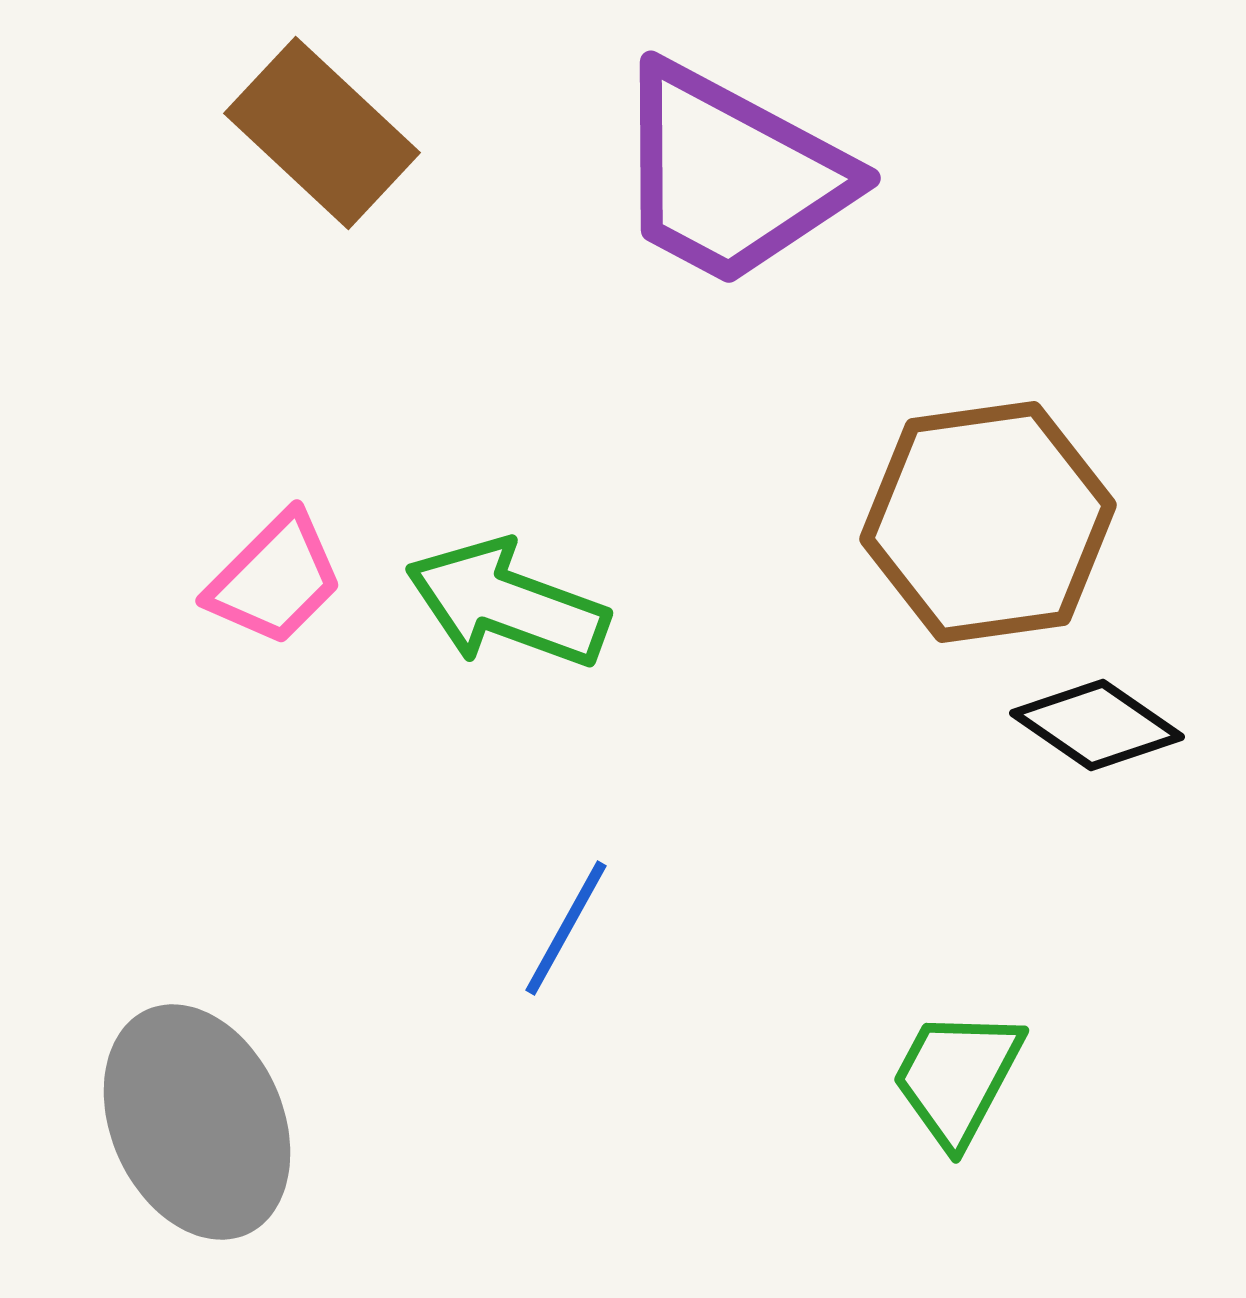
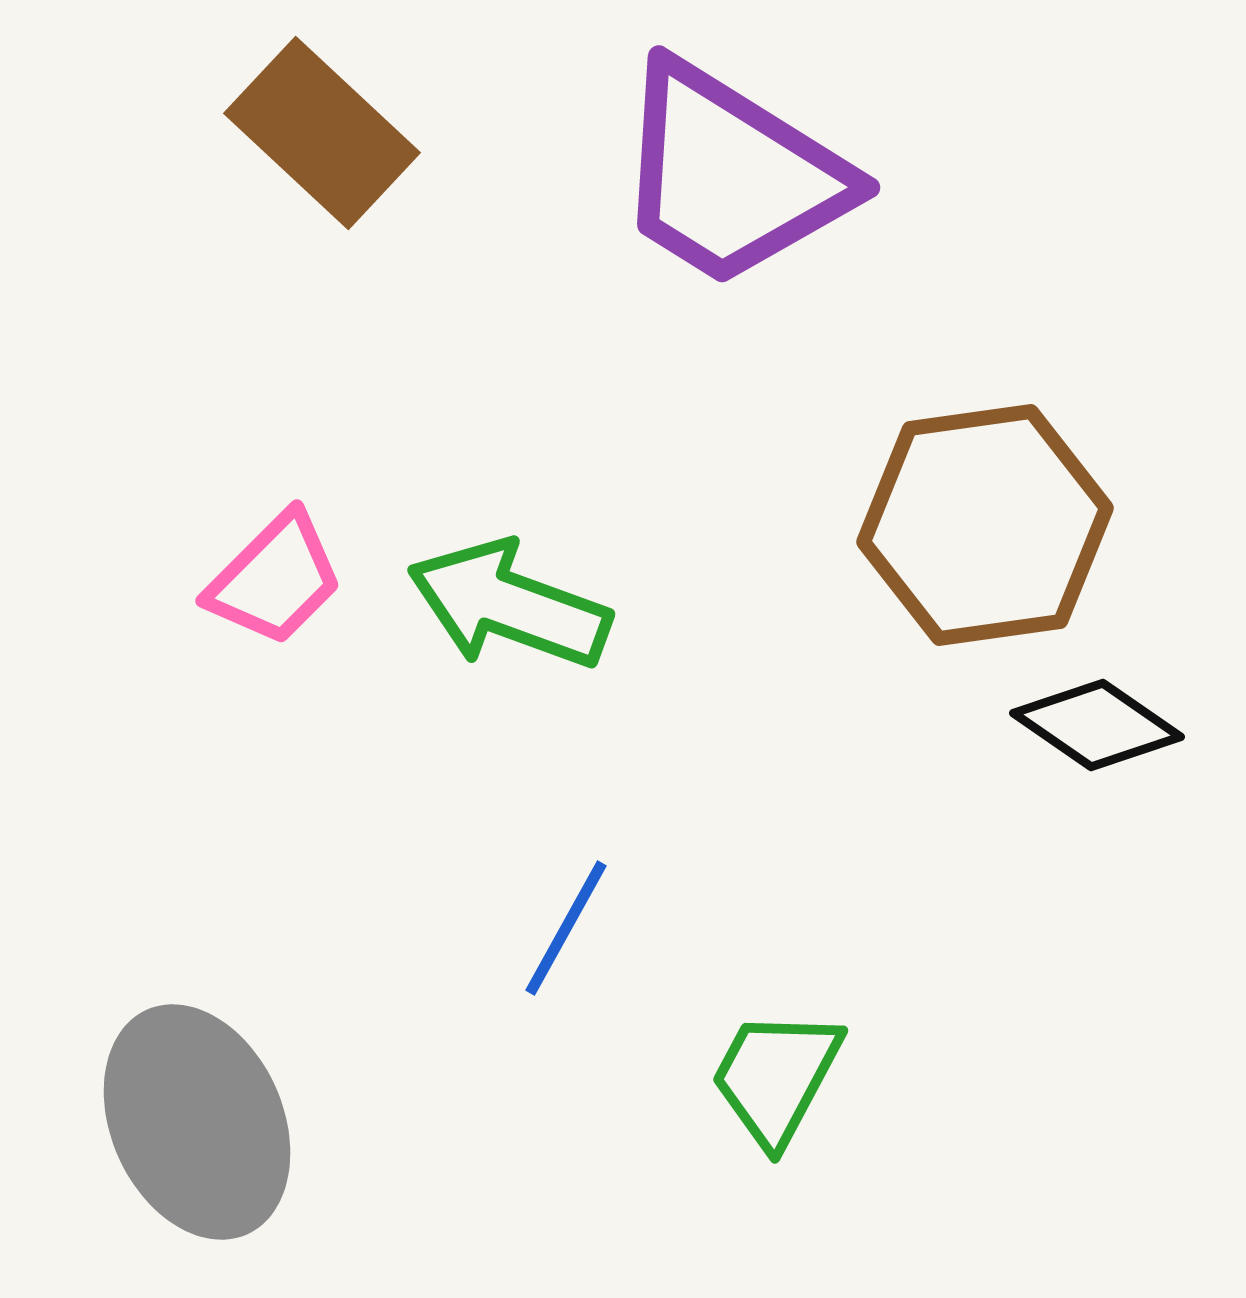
purple trapezoid: rotated 4 degrees clockwise
brown hexagon: moved 3 px left, 3 px down
green arrow: moved 2 px right, 1 px down
green trapezoid: moved 181 px left
